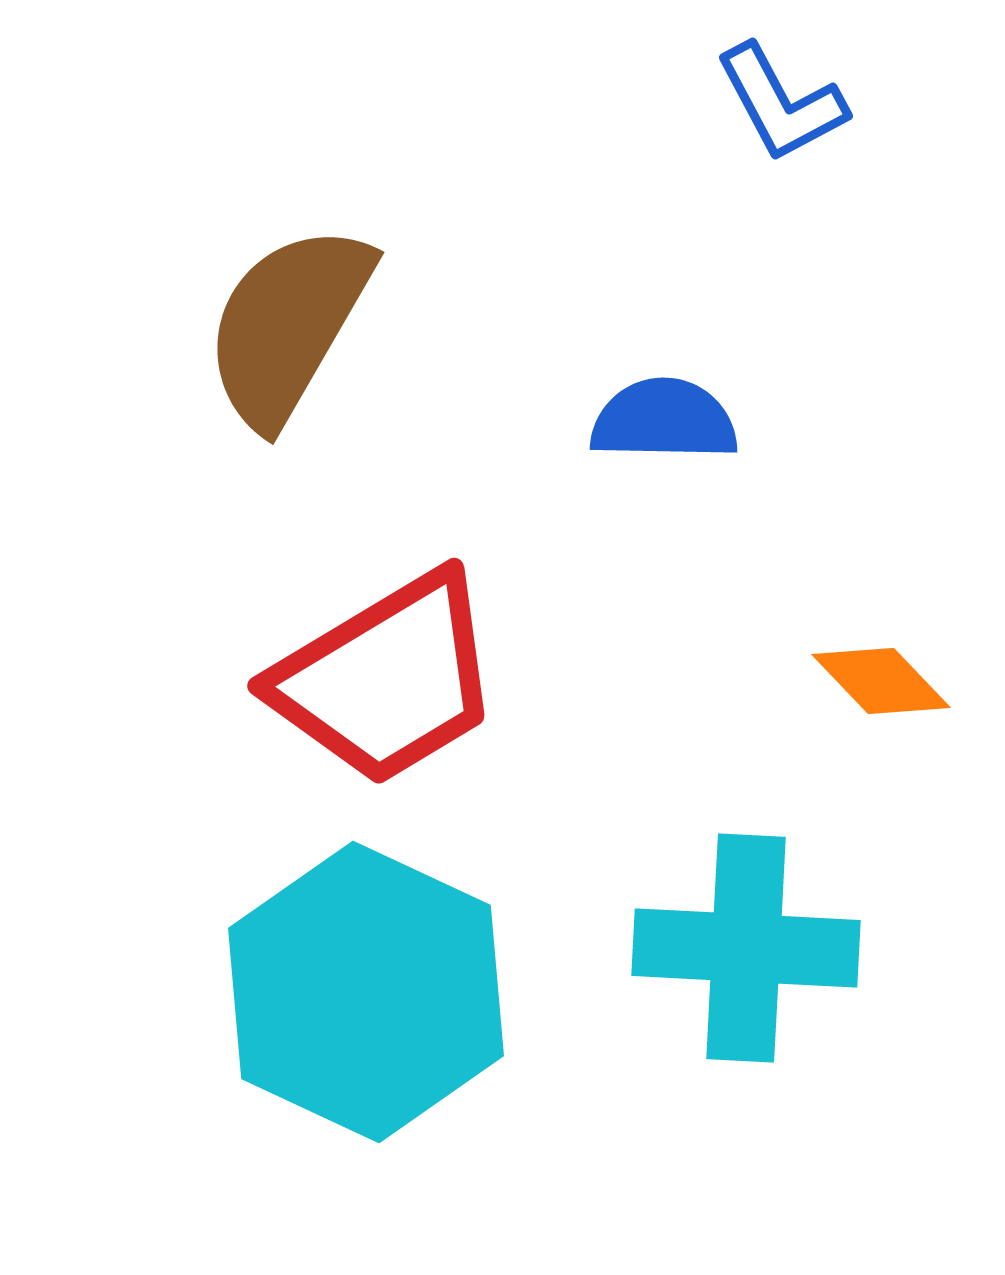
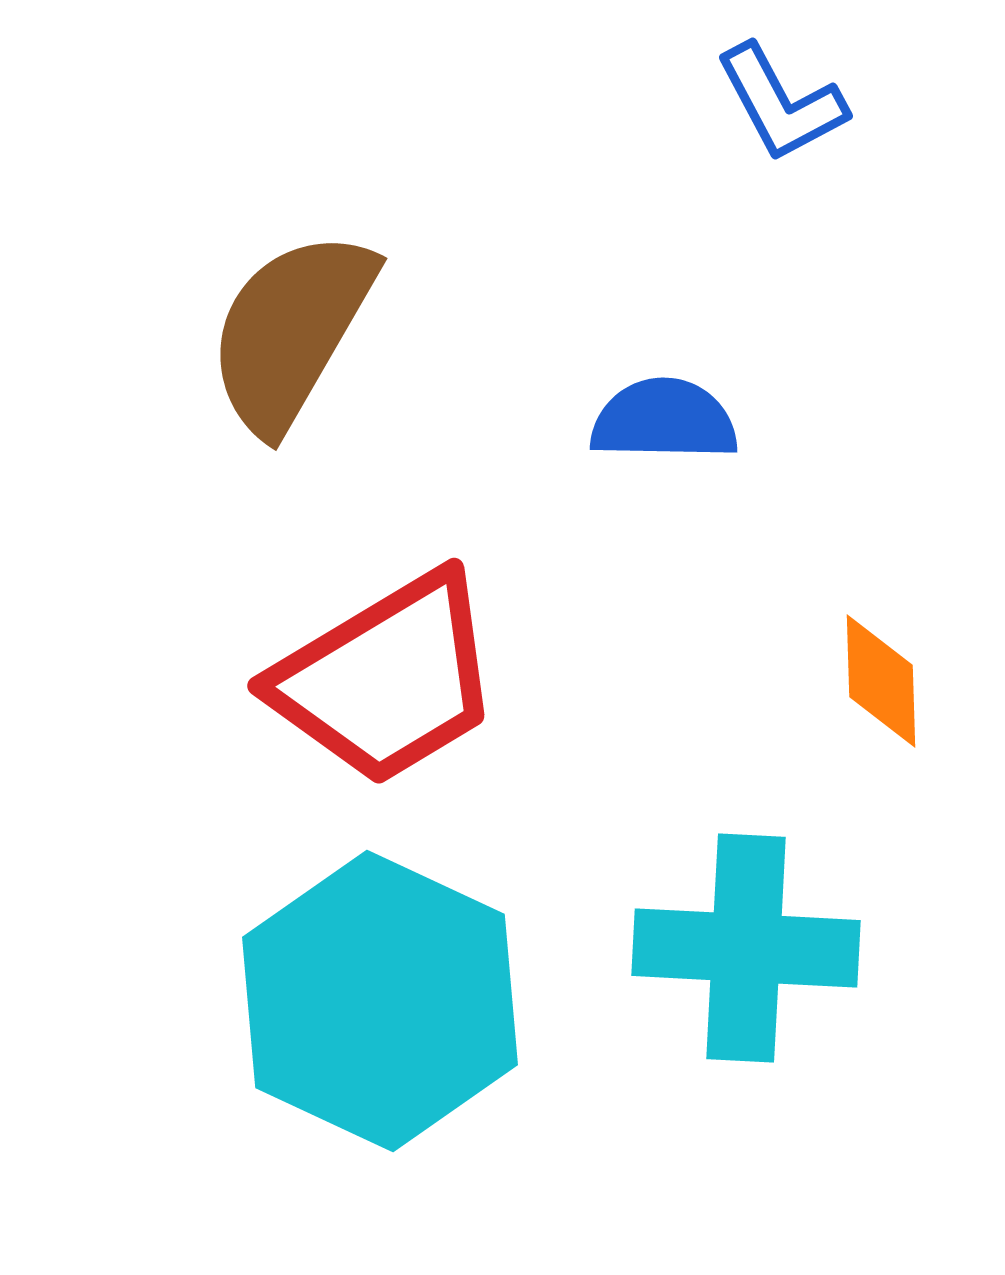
brown semicircle: moved 3 px right, 6 px down
orange diamond: rotated 42 degrees clockwise
cyan hexagon: moved 14 px right, 9 px down
